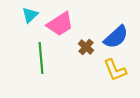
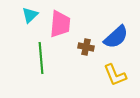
pink trapezoid: rotated 52 degrees counterclockwise
brown cross: rotated 28 degrees counterclockwise
yellow L-shape: moved 5 px down
